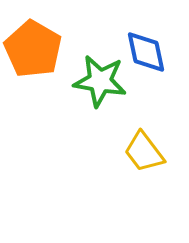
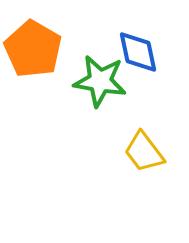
blue diamond: moved 8 px left
